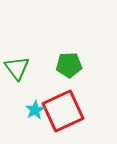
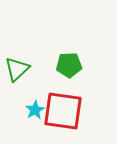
green triangle: moved 1 px down; rotated 24 degrees clockwise
red square: rotated 33 degrees clockwise
